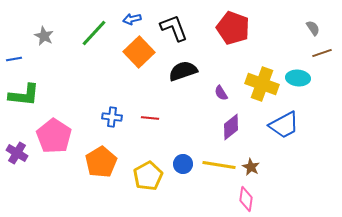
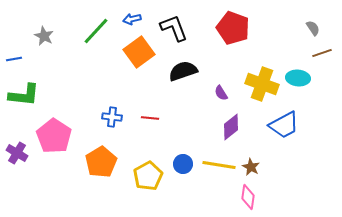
green line: moved 2 px right, 2 px up
orange square: rotated 8 degrees clockwise
pink diamond: moved 2 px right, 2 px up
